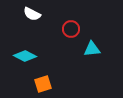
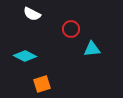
orange square: moved 1 px left
